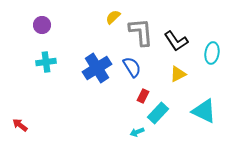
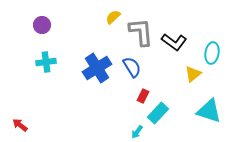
black L-shape: moved 2 px left, 1 px down; rotated 20 degrees counterclockwise
yellow triangle: moved 15 px right; rotated 12 degrees counterclockwise
cyan triangle: moved 5 px right; rotated 8 degrees counterclockwise
cyan arrow: rotated 32 degrees counterclockwise
